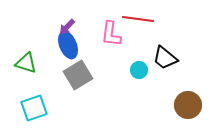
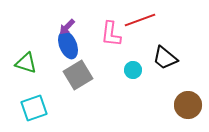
red line: moved 2 px right, 1 px down; rotated 28 degrees counterclockwise
cyan circle: moved 6 px left
